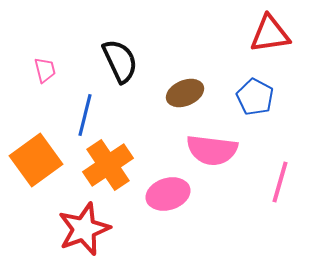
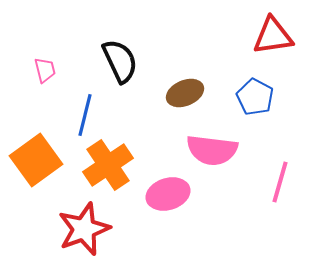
red triangle: moved 3 px right, 2 px down
